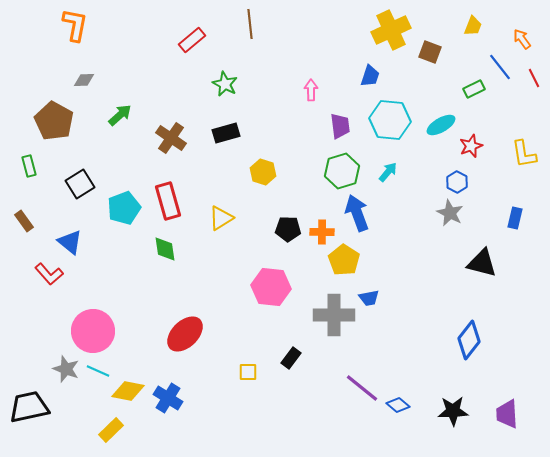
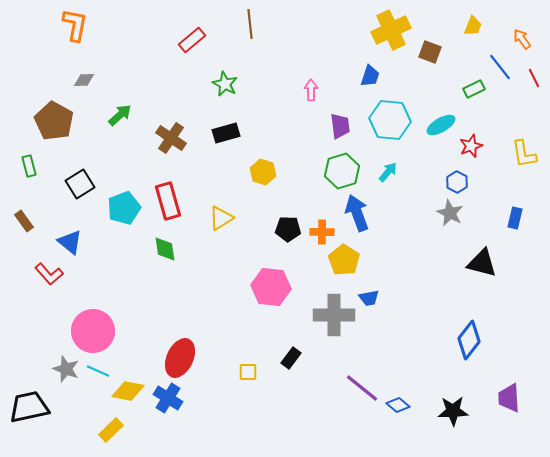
red ellipse at (185, 334): moved 5 px left, 24 px down; rotated 21 degrees counterclockwise
purple trapezoid at (507, 414): moved 2 px right, 16 px up
